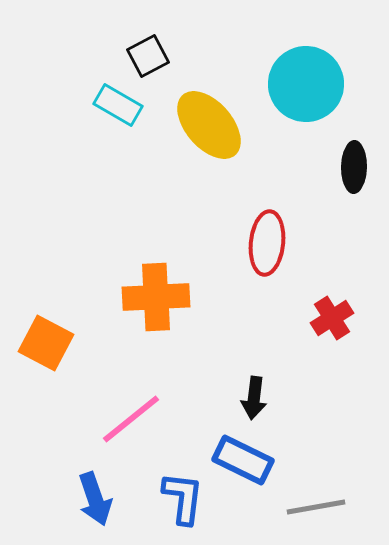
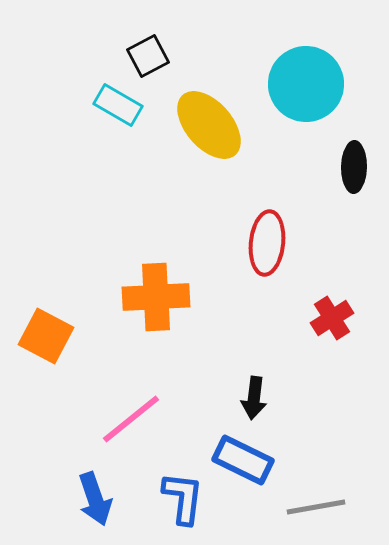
orange square: moved 7 px up
